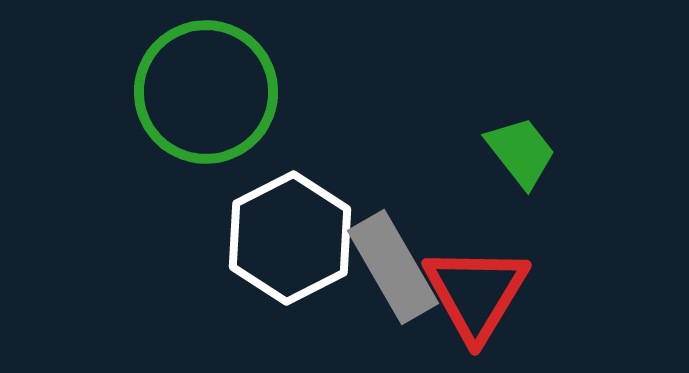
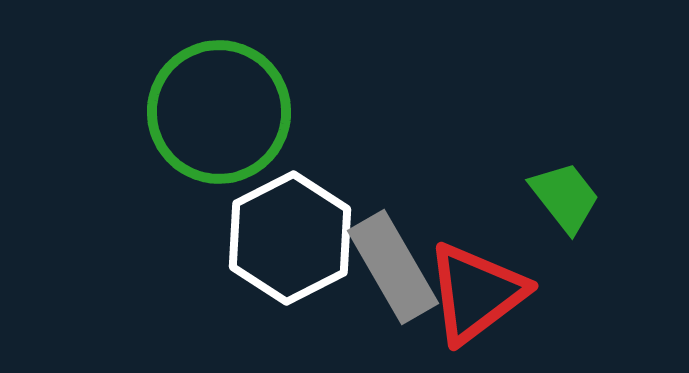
green circle: moved 13 px right, 20 px down
green trapezoid: moved 44 px right, 45 px down
red triangle: rotated 22 degrees clockwise
